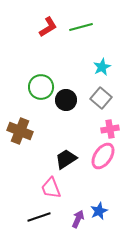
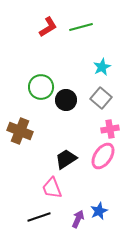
pink trapezoid: moved 1 px right
